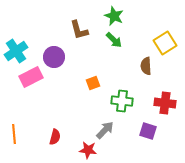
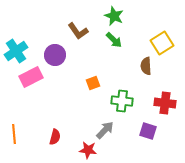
brown L-shape: moved 1 px left, 1 px down; rotated 20 degrees counterclockwise
yellow square: moved 3 px left
purple circle: moved 1 px right, 2 px up
